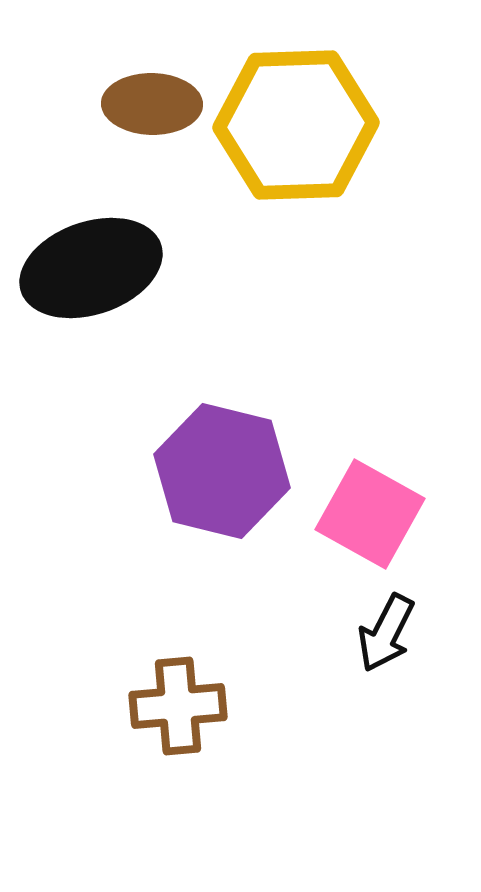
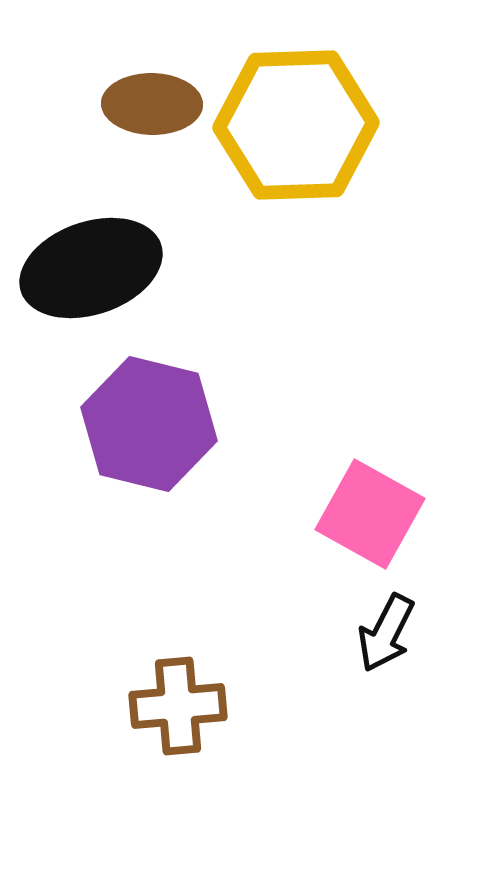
purple hexagon: moved 73 px left, 47 px up
